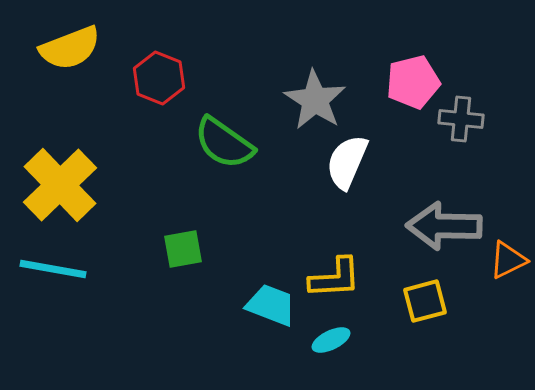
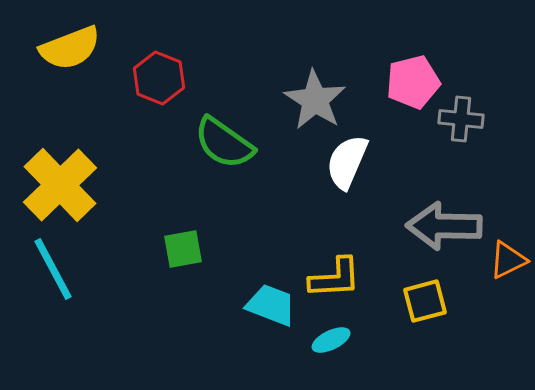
cyan line: rotated 52 degrees clockwise
